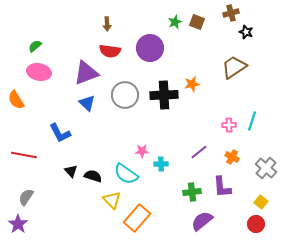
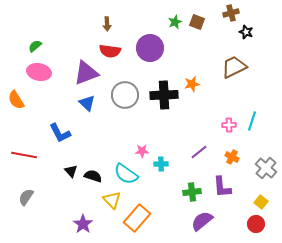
brown trapezoid: rotated 8 degrees clockwise
purple star: moved 65 px right
